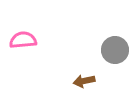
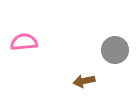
pink semicircle: moved 1 px right, 2 px down
